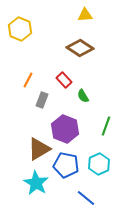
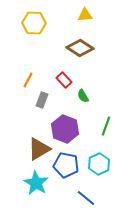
yellow hexagon: moved 14 px right, 6 px up; rotated 20 degrees counterclockwise
